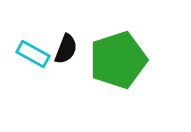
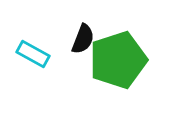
black semicircle: moved 17 px right, 10 px up
